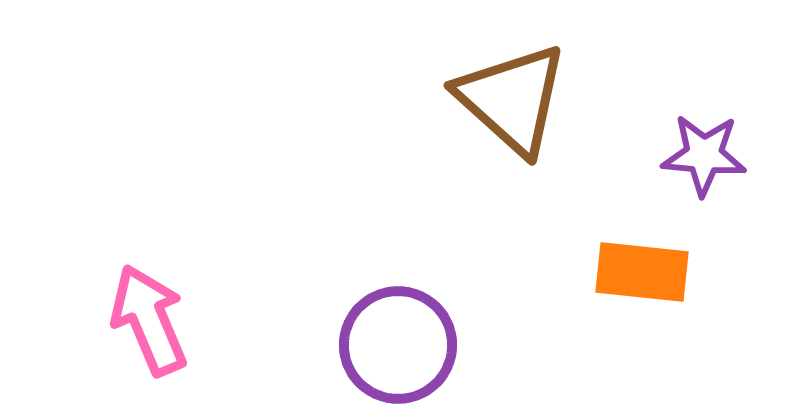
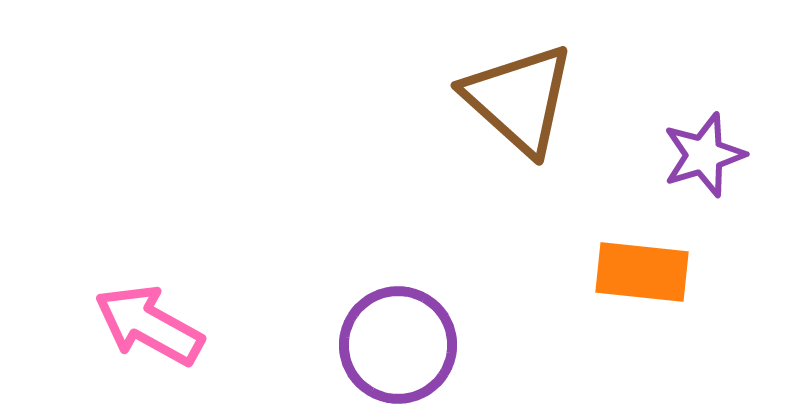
brown triangle: moved 7 px right
purple star: rotated 22 degrees counterclockwise
pink arrow: moved 5 px down; rotated 38 degrees counterclockwise
